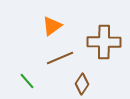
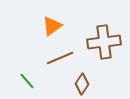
brown cross: rotated 8 degrees counterclockwise
